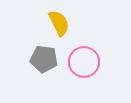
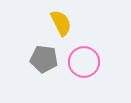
yellow semicircle: moved 2 px right
